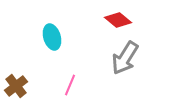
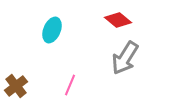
cyan ellipse: moved 7 px up; rotated 40 degrees clockwise
